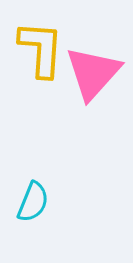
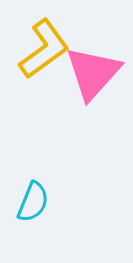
yellow L-shape: moved 3 px right; rotated 50 degrees clockwise
